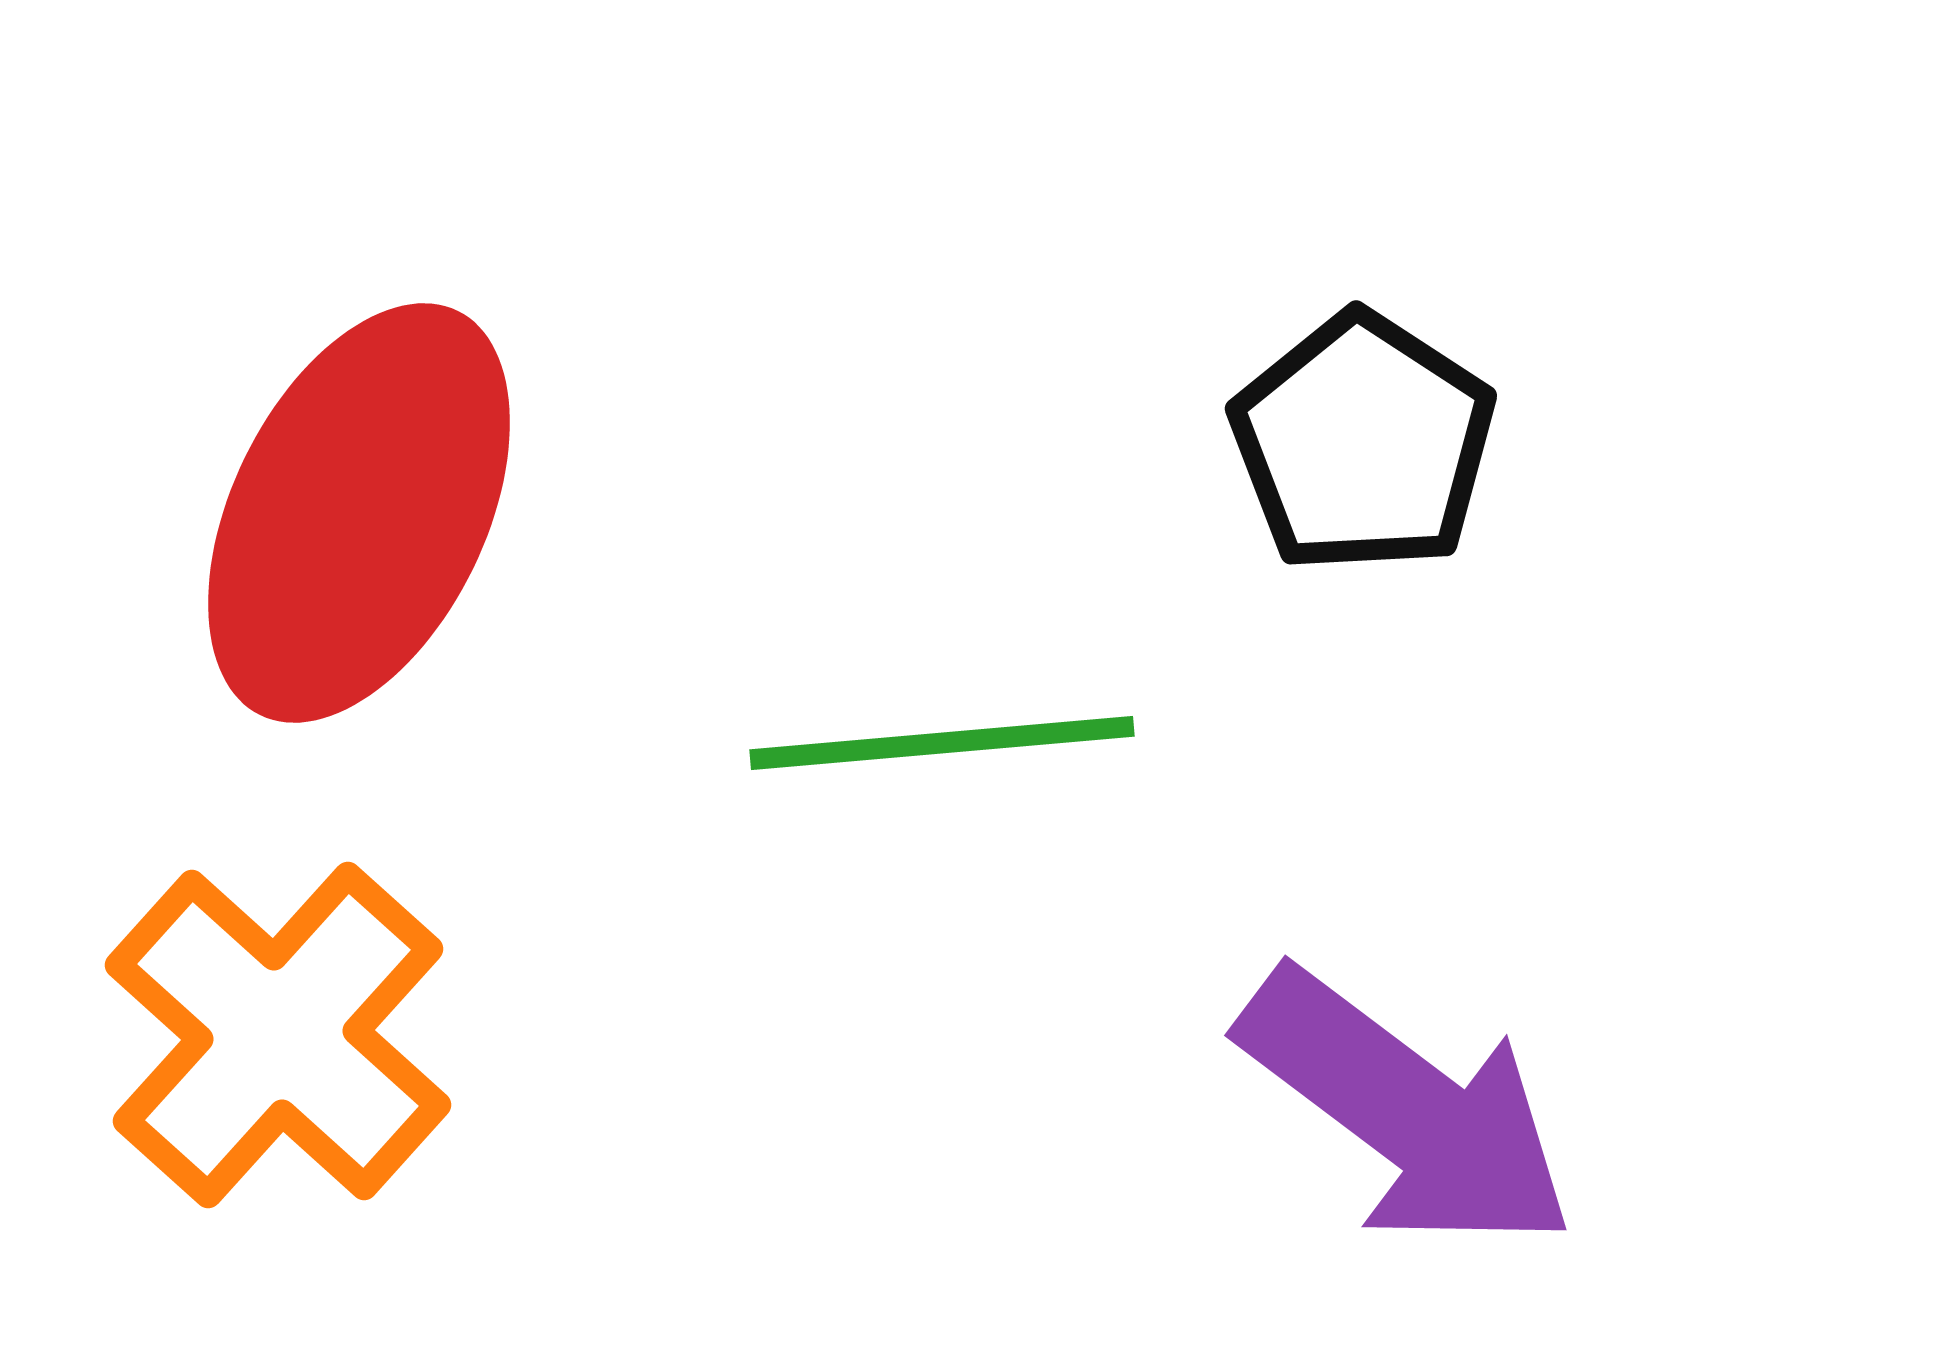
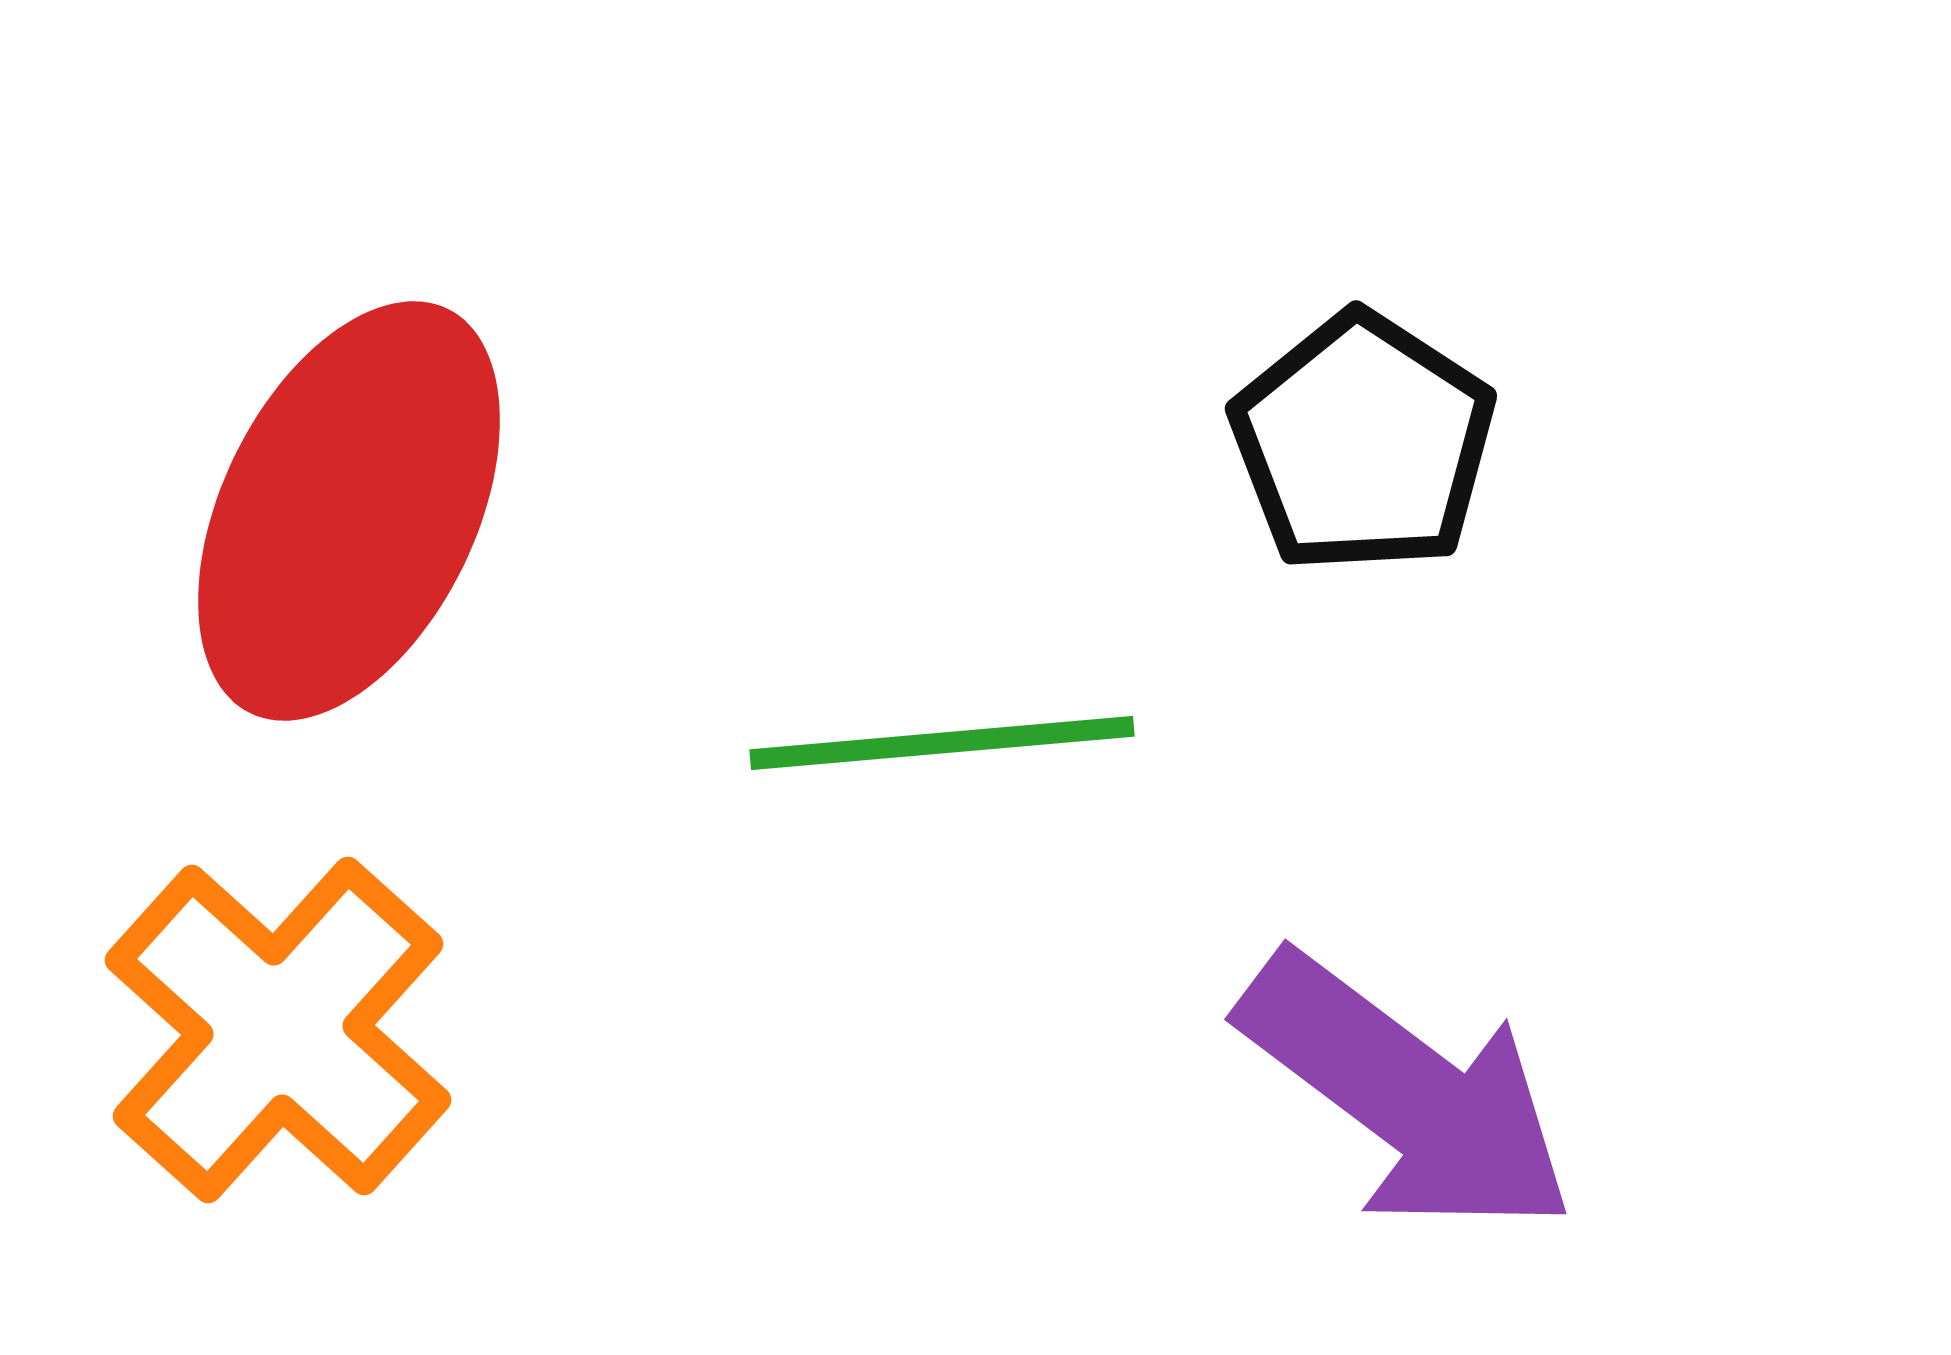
red ellipse: moved 10 px left, 2 px up
orange cross: moved 5 px up
purple arrow: moved 16 px up
